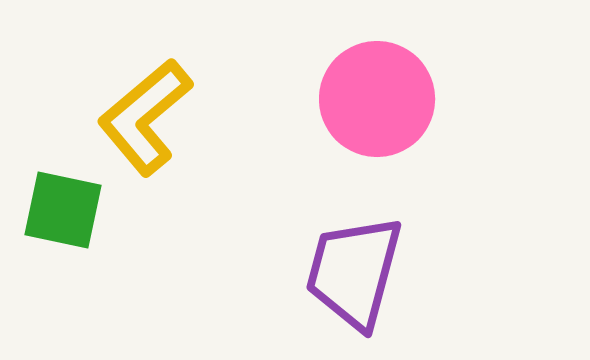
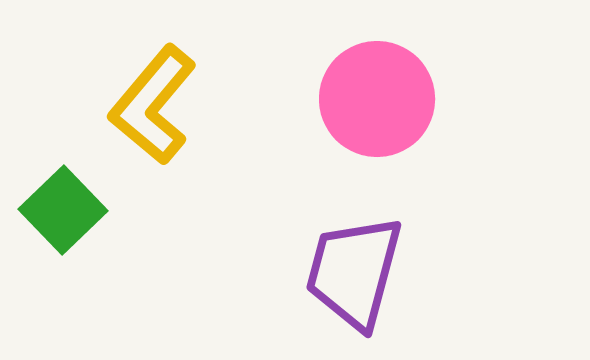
yellow L-shape: moved 8 px right, 12 px up; rotated 10 degrees counterclockwise
green square: rotated 34 degrees clockwise
